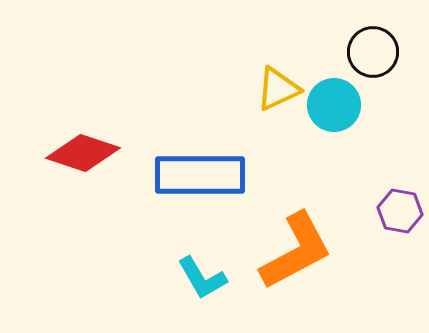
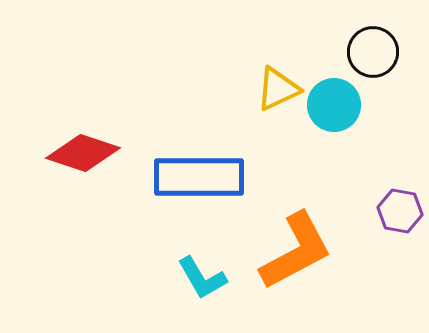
blue rectangle: moved 1 px left, 2 px down
